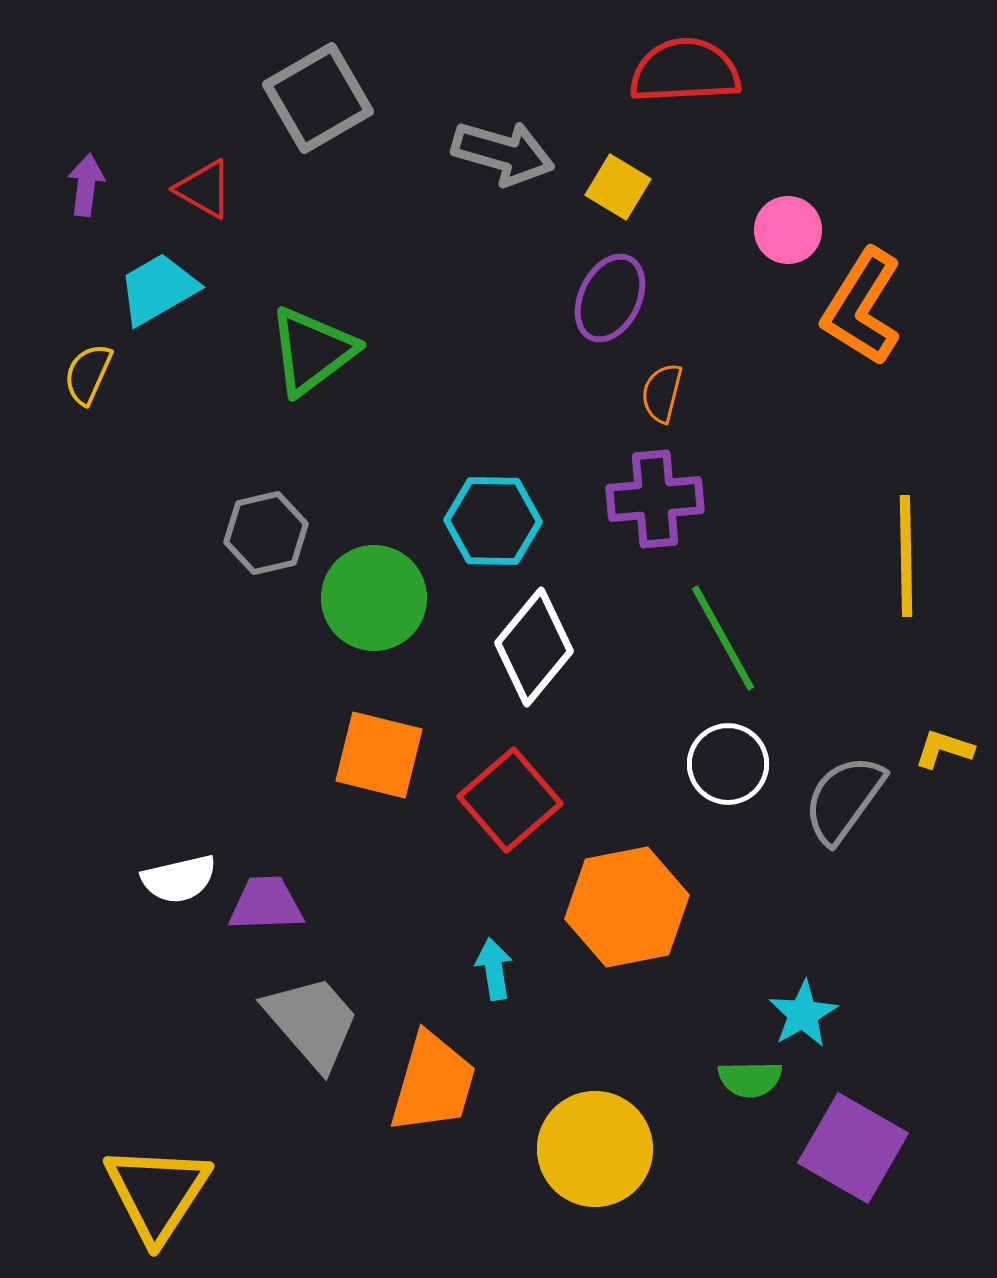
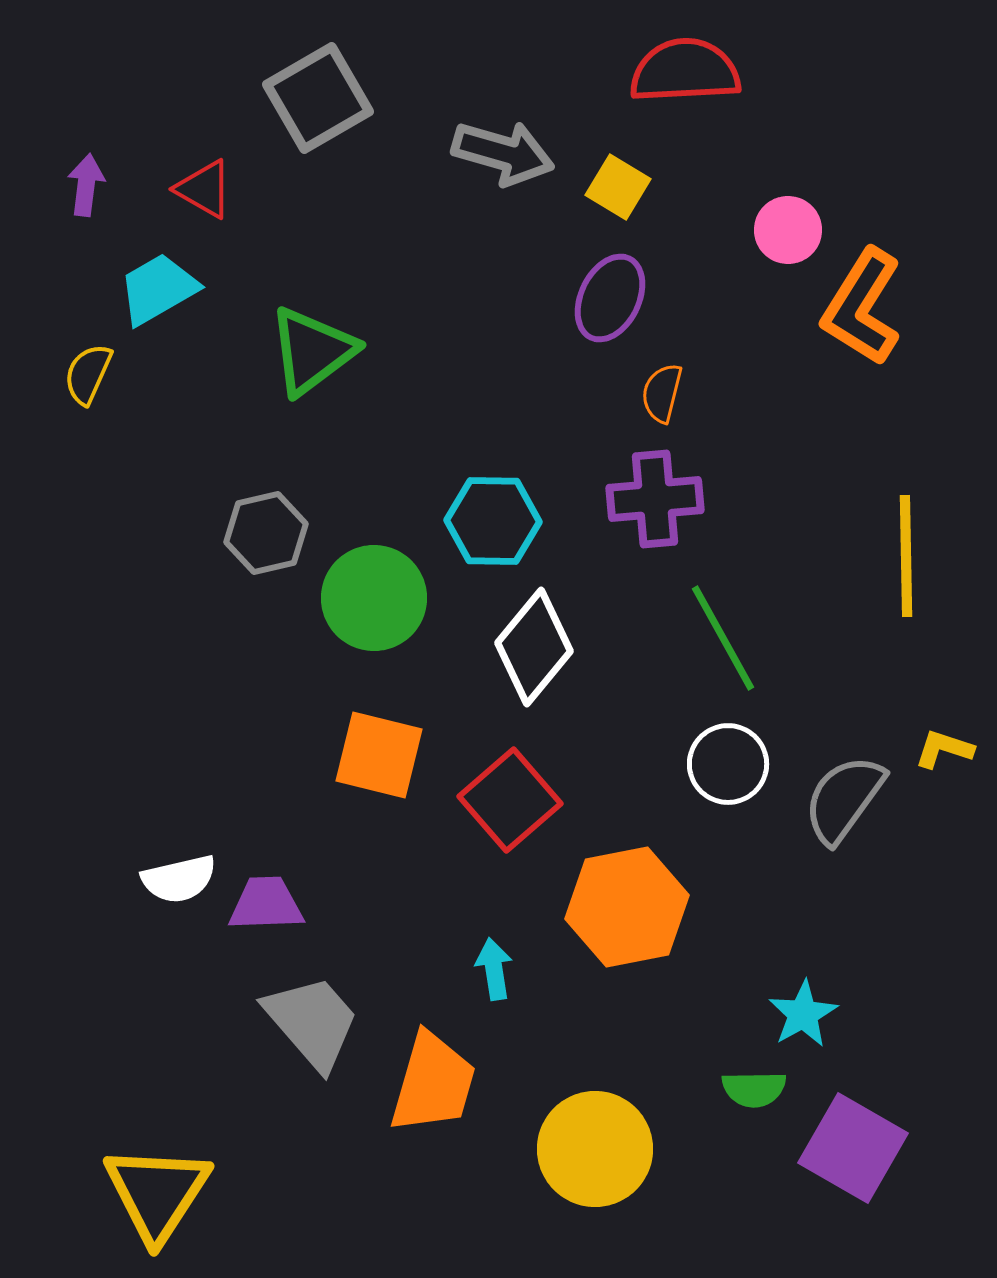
green semicircle: moved 4 px right, 10 px down
